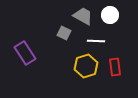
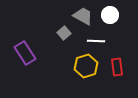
gray square: rotated 24 degrees clockwise
red rectangle: moved 2 px right
